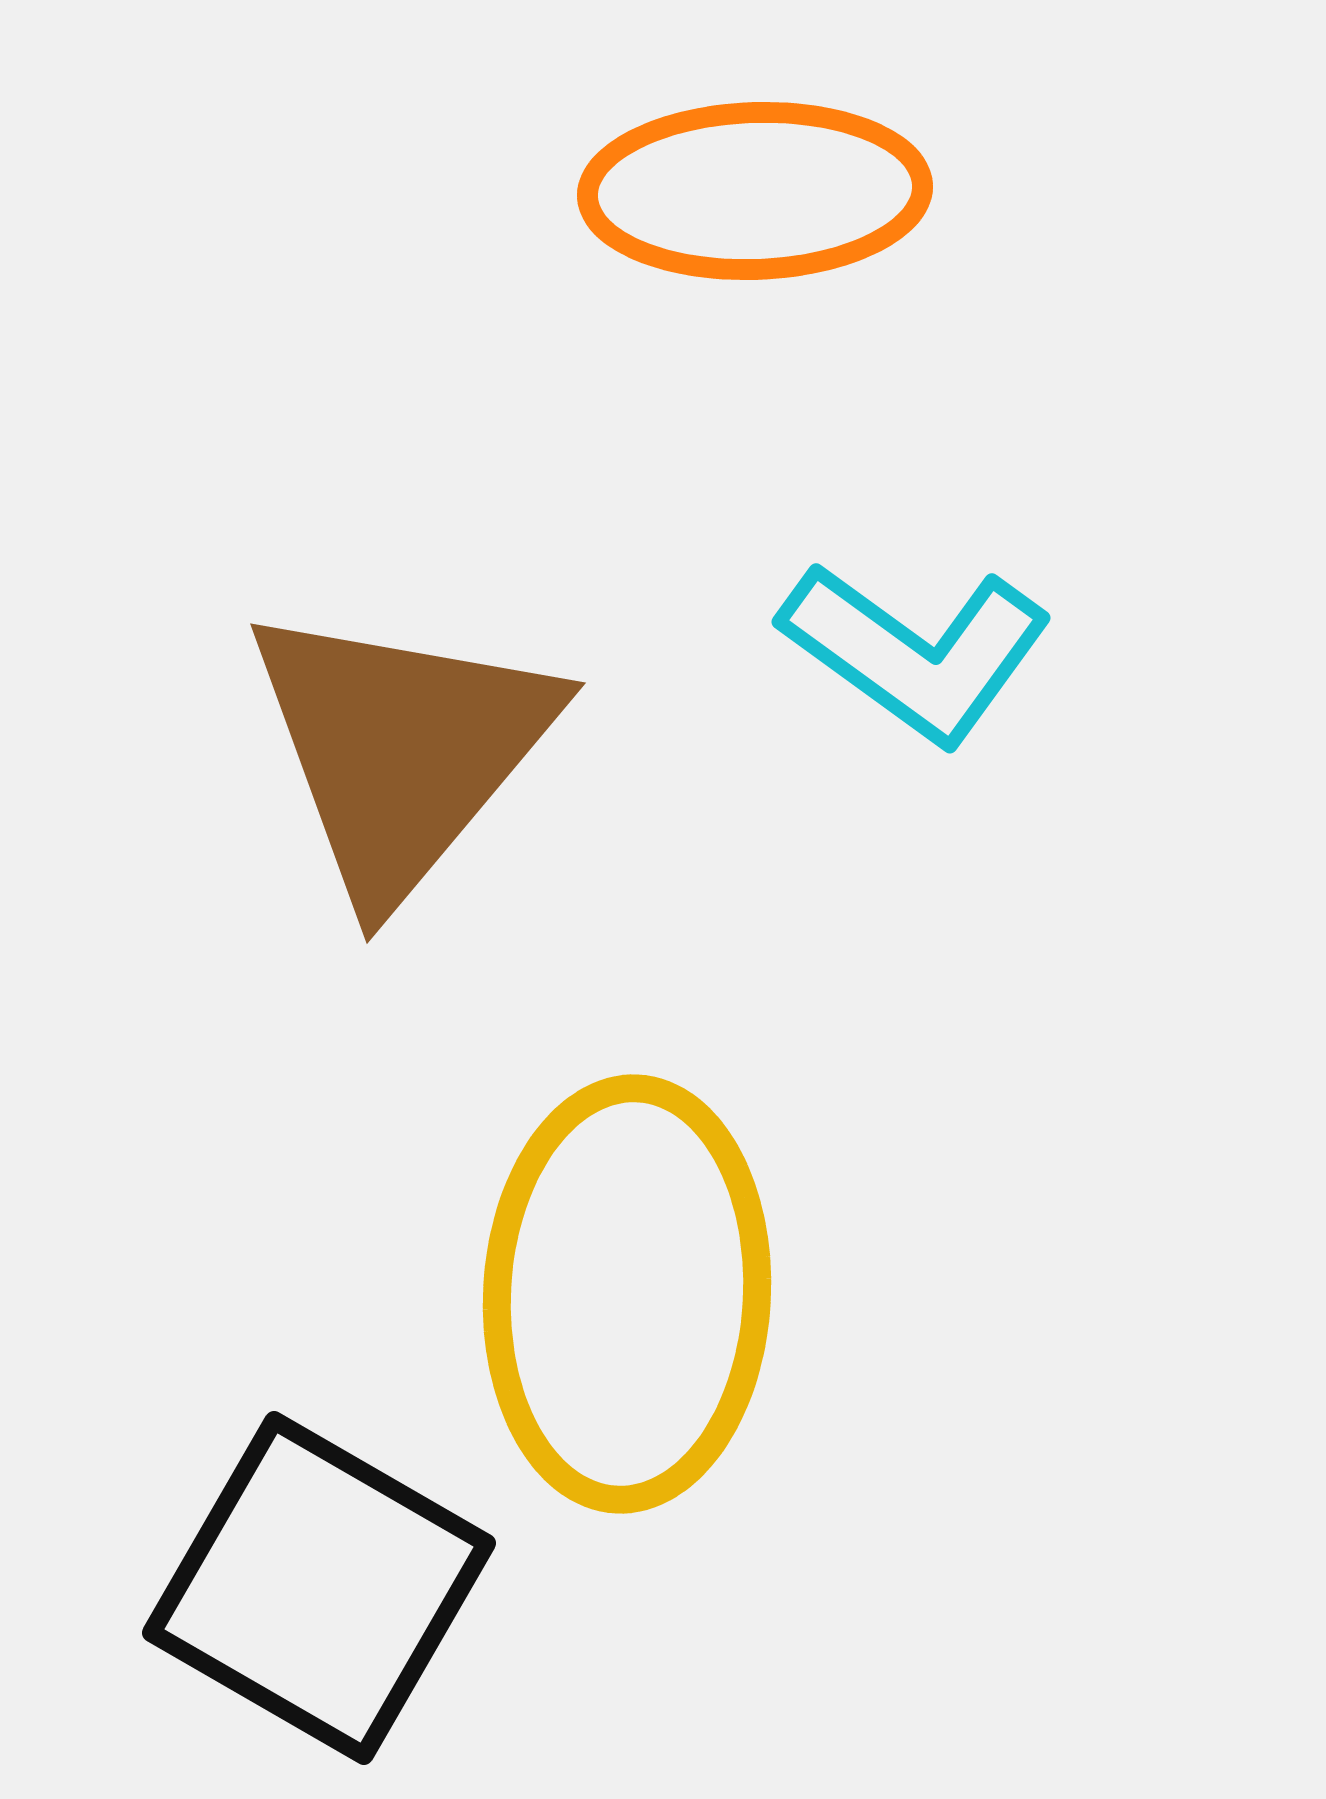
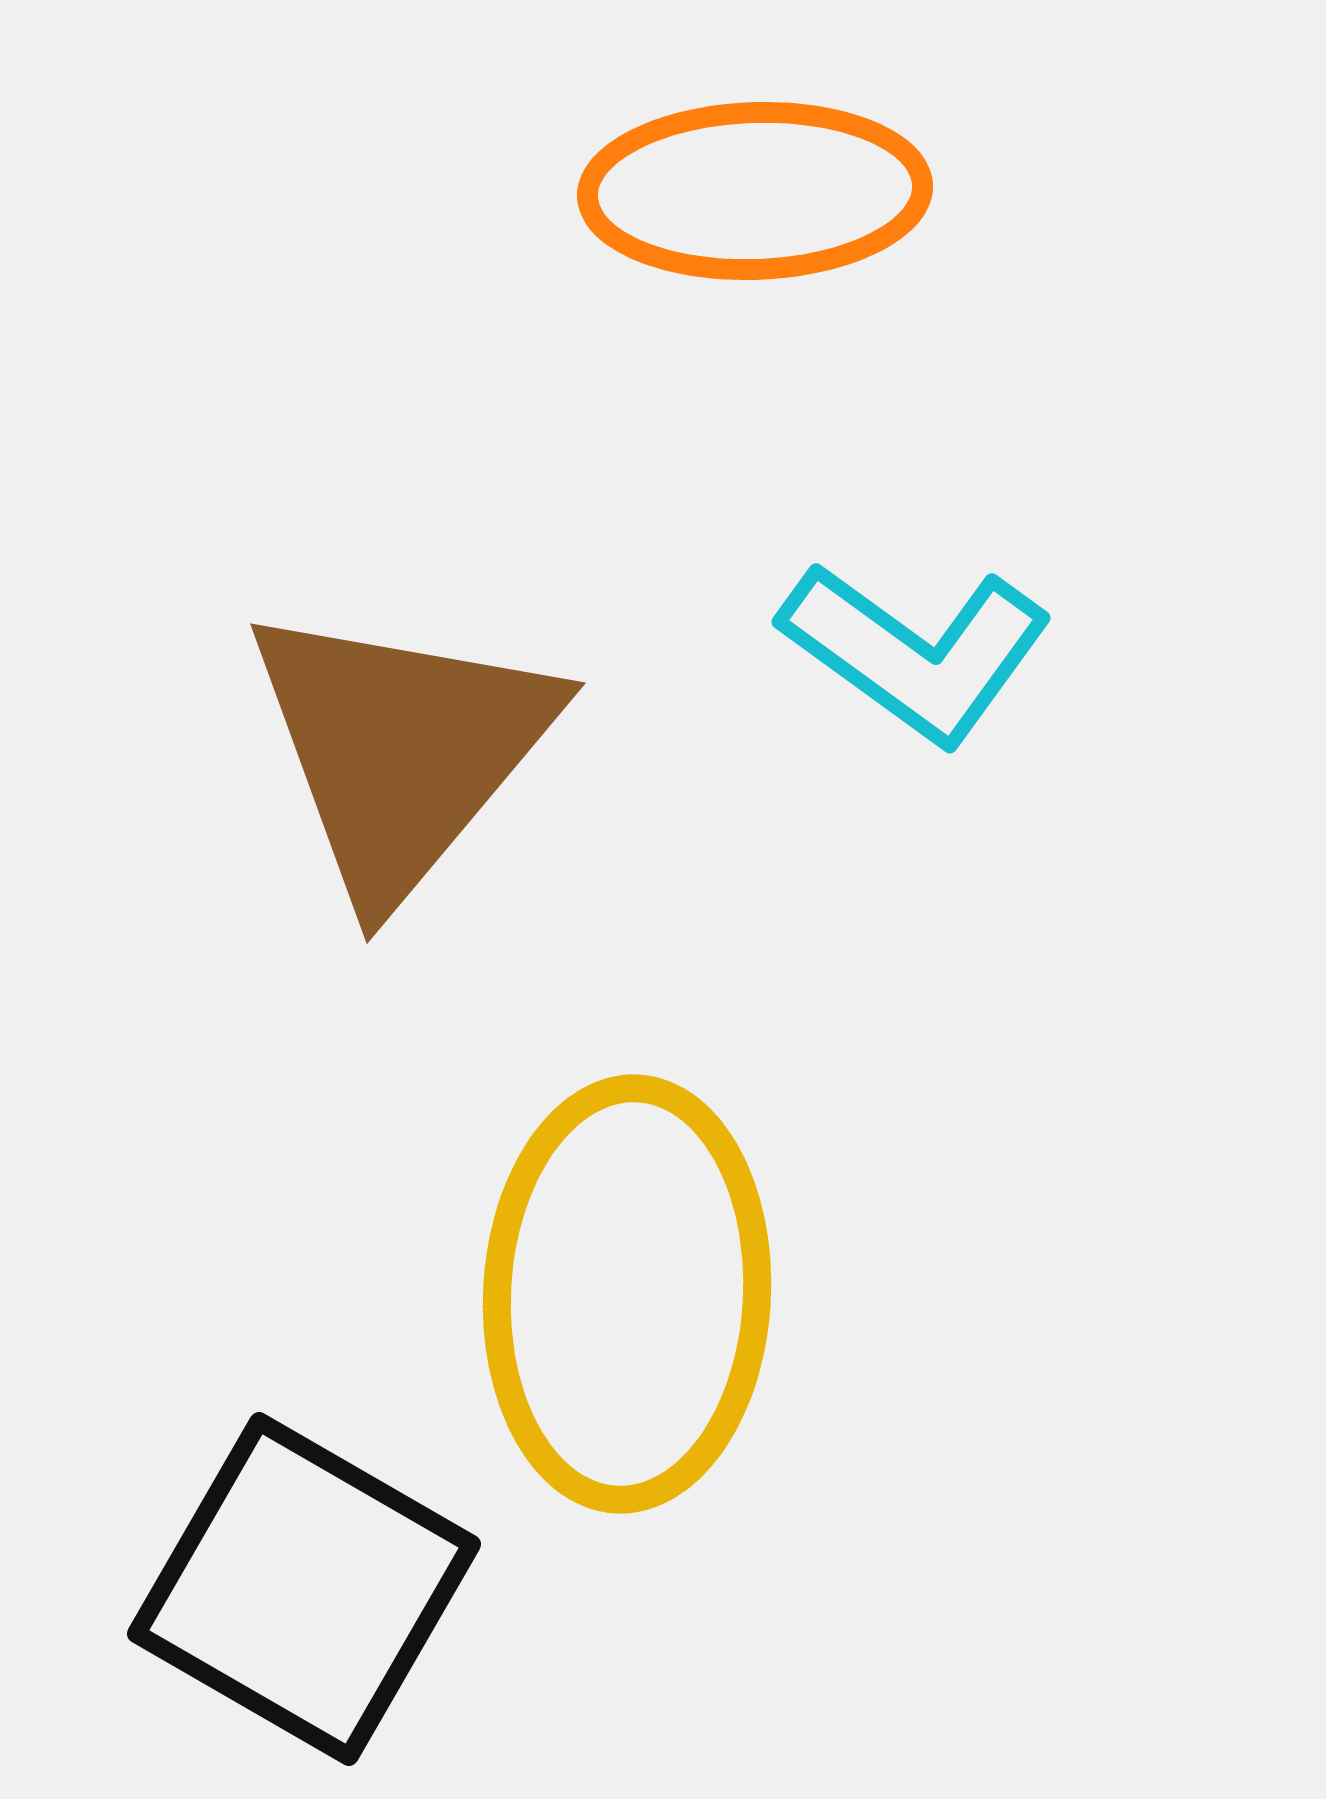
black square: moved 15 px left, 1 px down
